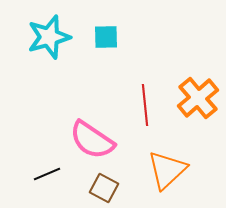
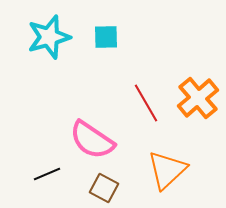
red line: moved 1 px right, 2 px up; rotated 24 degrees counterclockwise
